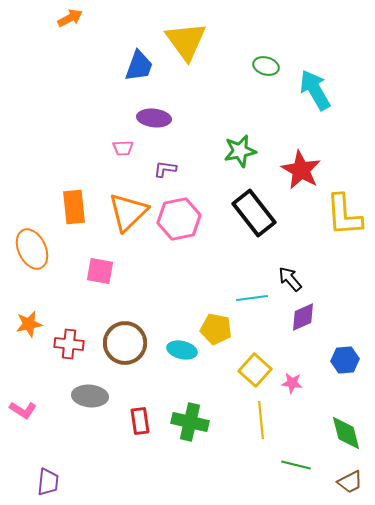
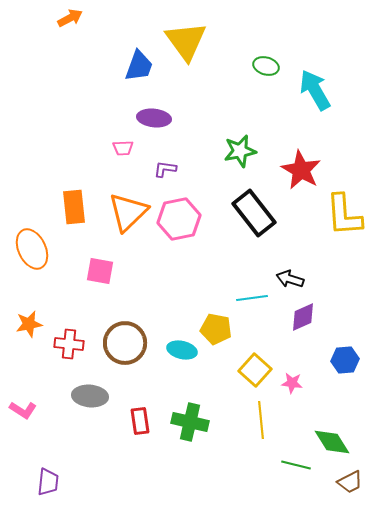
black arrow: rotated 32 degrees counterclockwise
green diamond: moved 14 px left, 9 px down; rotated 18 degrees counterclockwise
